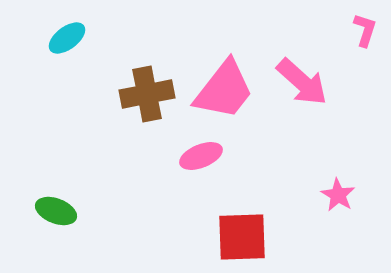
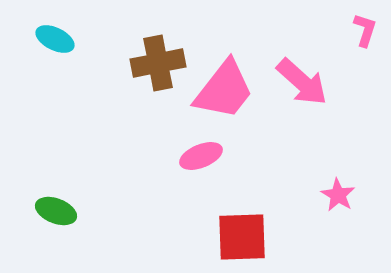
cyan ellipse: moved 12 px left, 1 px down; rotated 63 degrees clockwise
brown cross: moved 11 px right, 31 px up
